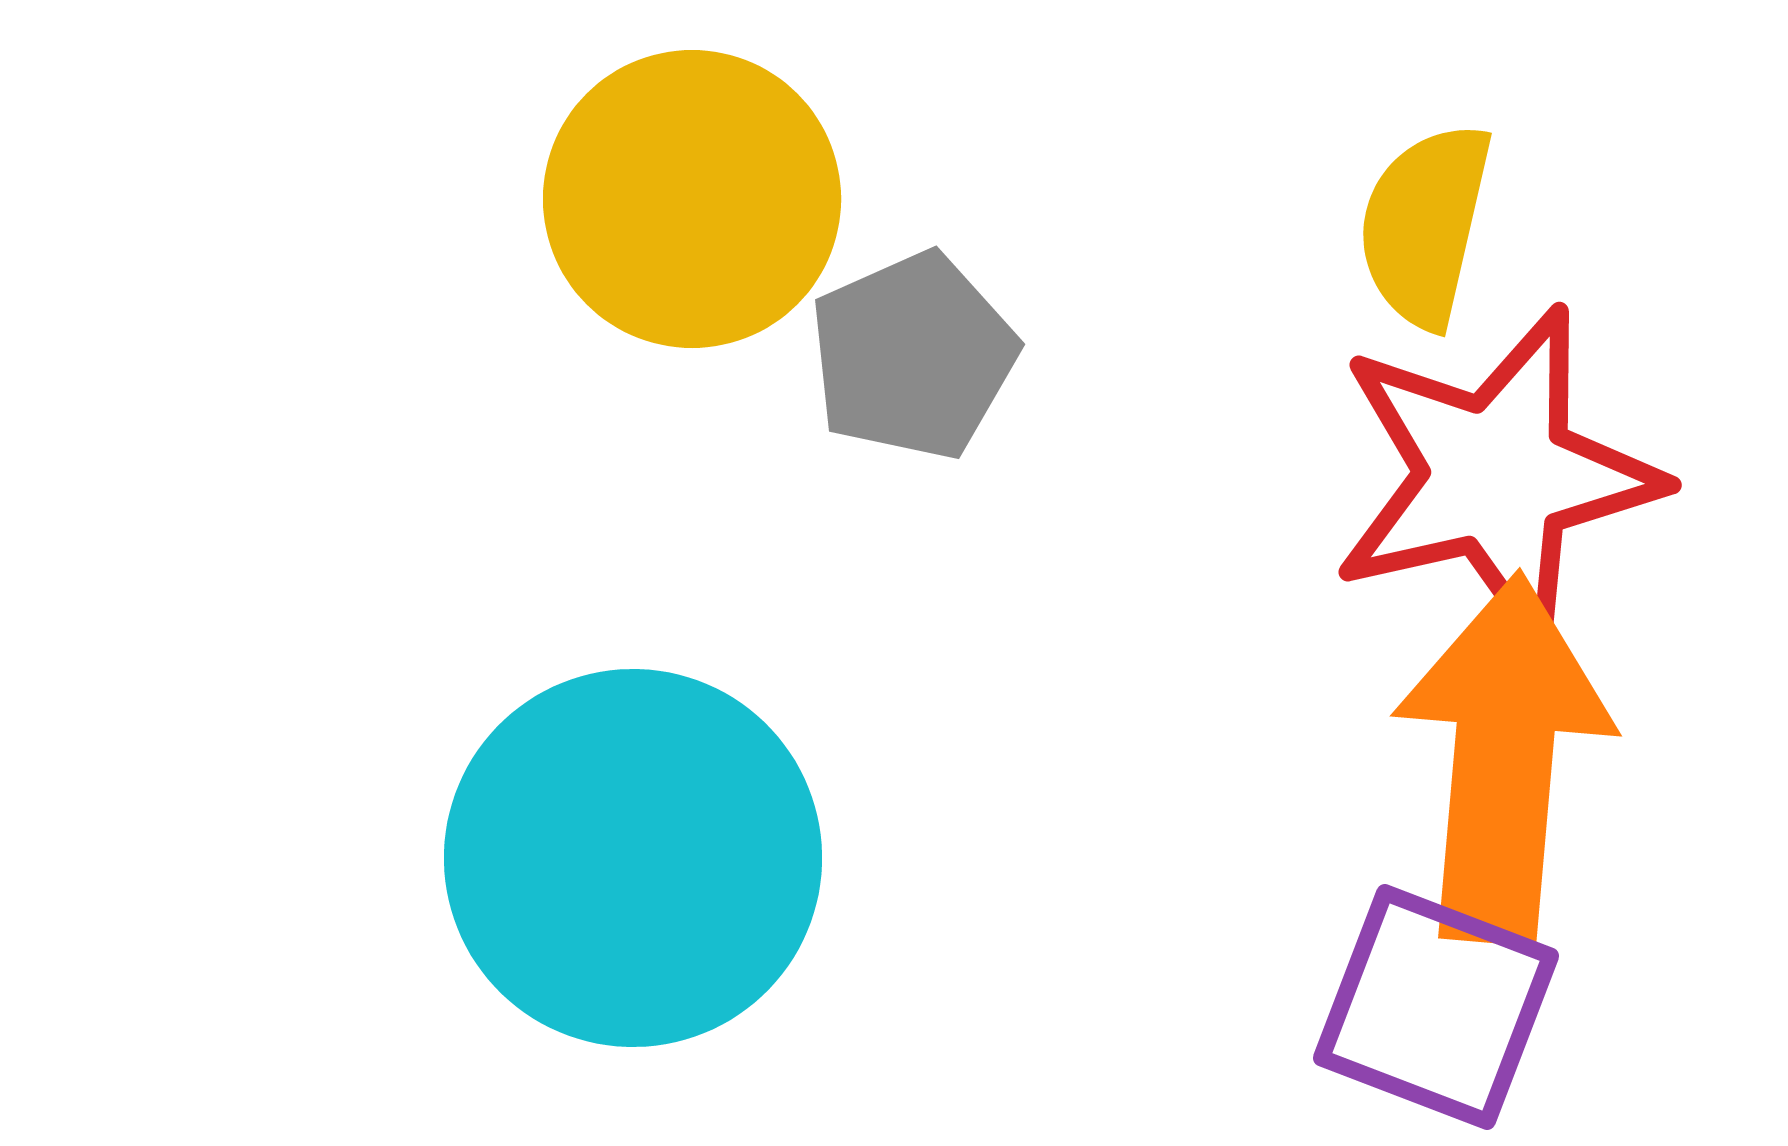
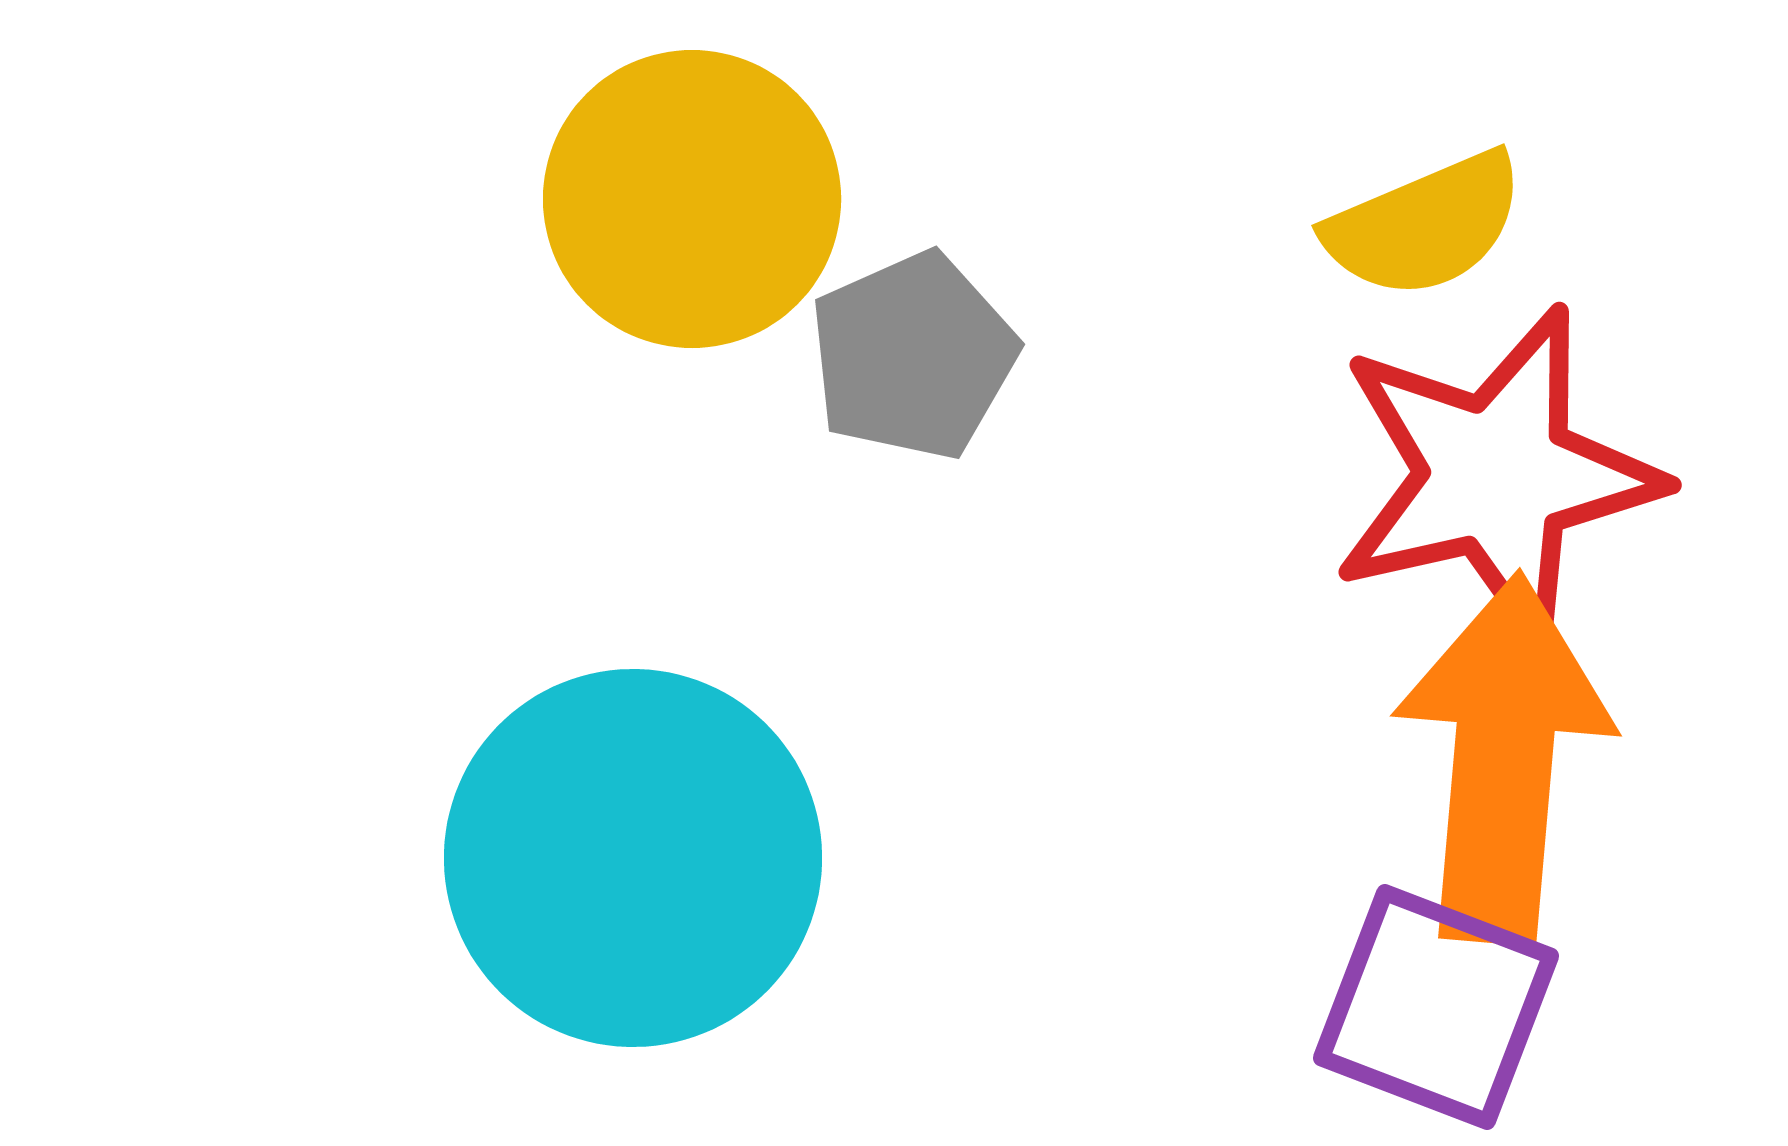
yellow semicircle: rotated 126 degrees counterclockwise
